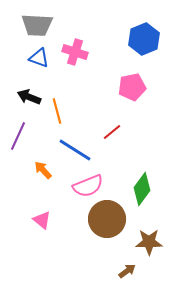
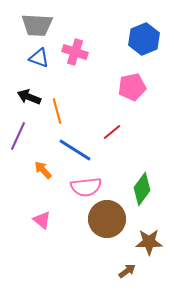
pink semicircle: moved 2 px left, 1 px down; rotated 16 degrees clockwise
